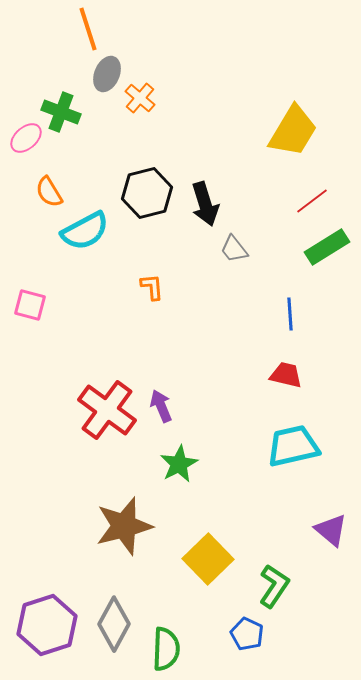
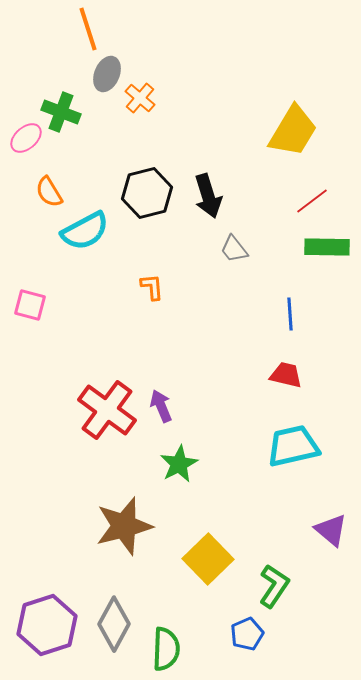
black arrow: moved 3 px right, 8 px up
green rectangle: rotated 33 degrees clockwise
blue pentagon: rotated 24 degrees clockwise
